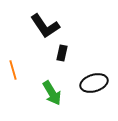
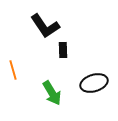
black rectangle: moved 1 px right, 3 px up; rotated 14 degrees counterclockwise
